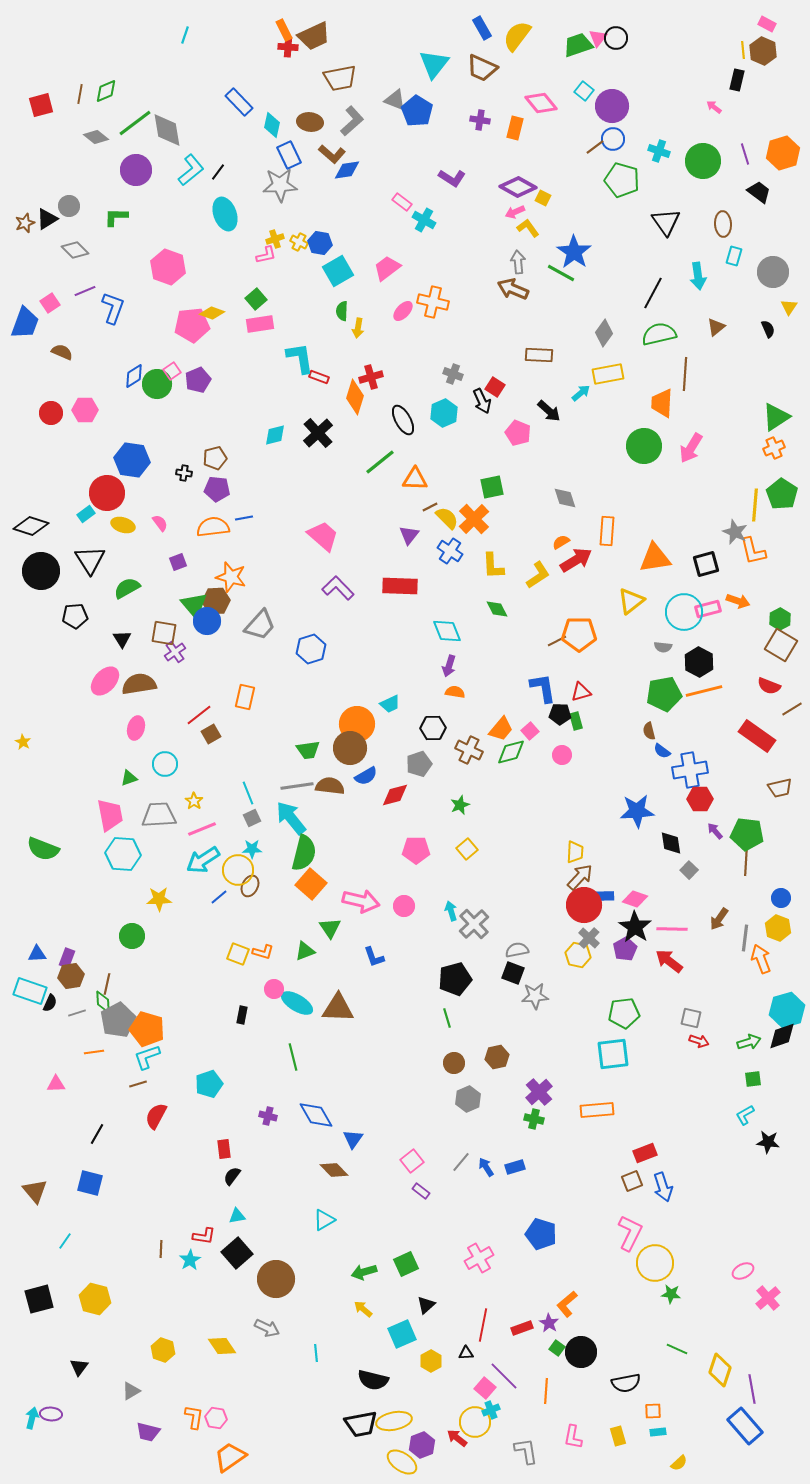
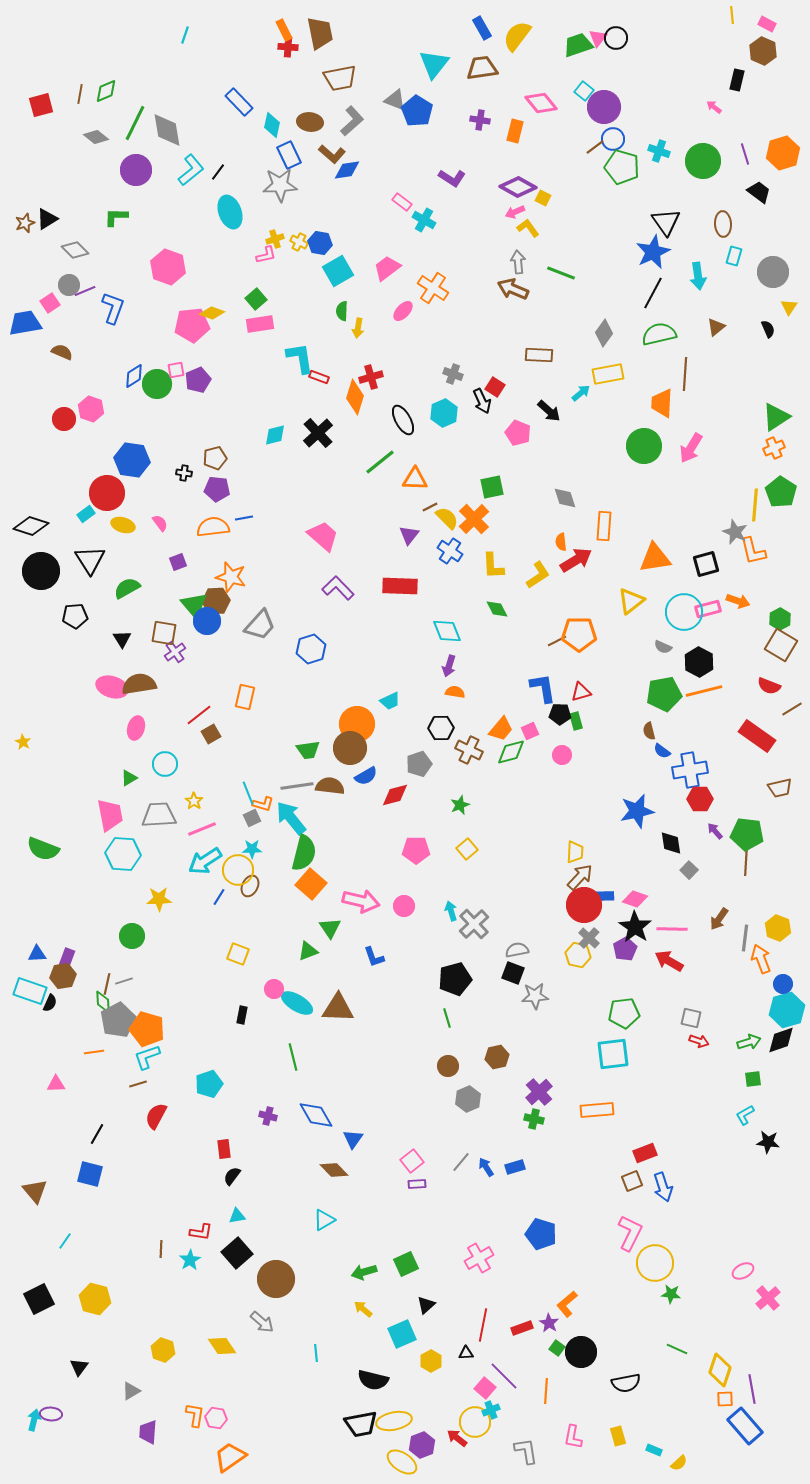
brown trapezoid at (314, 36): moved 6 px right, 3 px up; rotated 76 degrees counterclockwise
yellow line at (743, 50): moved 11 px left, 35 px up
brown trapezoid at (482, 68): rotated 148 degrees clockwise
purple circle at (612, 106): moved 8 px left, 1 px down
green line at (135, 123): rotated 27 degrees counterclockwise
orange rectangle at (515, 128): moved 3 px down
green pentagon at (622, 180): moved 13 px up
gray circle at (69, 206): moved 79 px down
cyan ellipse at (225, 214): moved 5 px right, 2 px up
blue star at (574, 252): moved 79 px right; rotated 12 degrees clockwise
green line at (561, 273): rotated 8 degrees counterclockwise
orange cross at (433, 302): moved 14 px up; rotated 20 degrees clockwise
blue trapezoid at (25, 323): rotated 120 degrees counterclockwise
pink square at (172, 371): moved 4 px right, 1 px up; rotated 24 degrees clockwise
pink hexagon at (85, 410): moved 6 px right, 1 px up; rotated 20 degrees clockwise
red circle at (51, 413): moved 13 px right, 6 px down
green pentagon at (782, 494): moved 1 px left, 2 px up
orange rectangle at (607, 531): moved 3 px left, 5 px up
orange semicircle at (561, 542): rotated 66 degrees counterclockwise
gray semicircle at (663, 647): rotated 18 degrees clockwise
pink ellipse at (105, 681): moved 7 px right, 6 px down; rotated 64 degrees clockwise
cyan trapezoid at (390, 704): moved 3 px up
black hexagon at (433, 728): moved 8 px right
pink square at (530, 731): rotated 18 degrees clockwise
green triangle at (129, 778): rotated 12 degrees counterclockwise
blue star at (637, 811): rotated 8 degrees counterclockwise
cyan arrow at (203, 860): moved 2 px right, 1 px down
blue line at (219, 897): rotated 18 degrees counterclockwise
blue circle at (781, 898): moved 2 px right, 86 px down
green triangle at (305, 951): moved 3 px right
orange L-shape at (263, 952): moved 148 px up
red arrow at (669, 961): rotated 8 degrees counterclockwise
brown hexagon at (71, 976): moved 8 px left
gray line at (77, 1013): moved 47 px right, 32 px up
black diamond at (782, 1036): moved 1 px left, 4 px down
brown circle at (454, 1063): moved 6 px left, 3 px down
blue square at (90, 1183): moved 9 px up
purple rectangle at (421, 1191): moved 4 px left, 7 px up; rotated 42 degrees counterclockwise
red L-shape at (204, 1236): moved 3 px left, 4 px up
black square at (39, 1299): rotated 12 degrees counterclockwise
gray arrow at (267, 1328): moved 5 px left, 6 px up; rotated 15 degrees clockwise
orange square at (653, 1411): moved 72 px right, 12 px up
orange L-shape at (194, 1417): moved 1 px right, 2 px up
cyan arrow at (32, 1418): moved 2 px right, 2 px down
purple trapezoid at (148, 1432): rotated 80 degrees clockwise
cyan rectangle at (658, 1432): moved 4 px left, 18 px down; rotated 28 degrees clockwise
